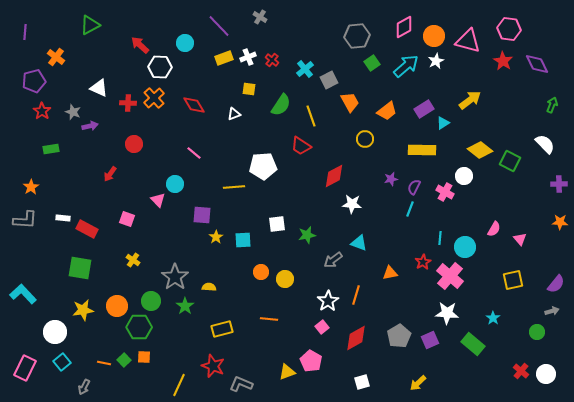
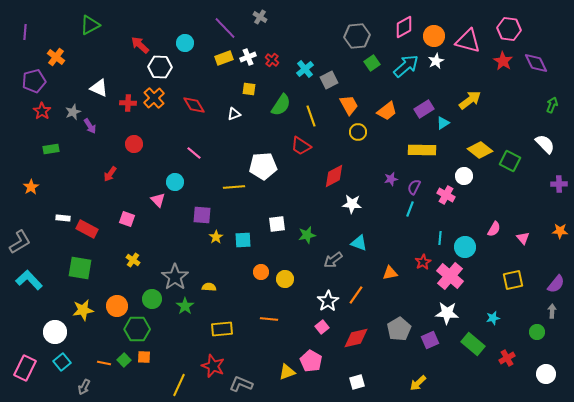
purple line at (219, 26): moved 6 px right, 2 px down
purple diamond at (537, 64): moved 1 px left, 1 px up
orange trapezoid at (350, 102): moved 1 px left, 3 px down
gray star at (73, 112): rotated 28 degrees clockwise
purple arrow at (90, 126): rotated 70 degrees clockwise
yellow circle at (365, 139): moved 7 px left, 7 px up
cyan circle at (175, 184): moved 2 px up
pink cross at (445, 192): moved 1 px right, 3 px down
gray L-shape at (25, 220): moved 5 px left, 22 px down; rotated 35 degrees counterclockwise
orange star at (560, 222): moved 9 px down
pink triangle at (520, 239): moved 3 px right, 1 px up
cyan L-shape at (23, 294): moved 6 px right, 14 px up
orange line at (356, 295): rotated 18 degrees clockwise
green circle at (151, 301): moved 1 px right, 2 px up
gray arrow at (552, 311): rotated 72 degrees counterclockwise
cyan star at (493, 318): rotated 24 degrees clockwise
green hexagon at (139, 327): moved 2 px left, 2 px down
yellow rectangle at (222, 329): rotated 10 degrees clockwise
gray pentagon at (399, 336): moved 7 px up
red diamond at (356, 338): rotated 16 degrees clockwise
red cross at (521, 371): moved 14 px left, 13 px up; rotated 21 degrees clockwise
white square at (362, 382): moved 5 px left
